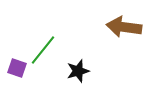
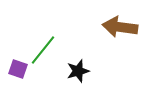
brown arrow: moved 4 px left
purple square: moved 1 px right, 1 px down
